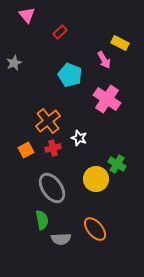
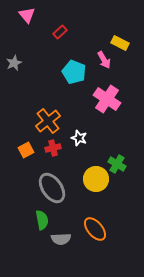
cyan pentagon: moved 4 px right, 3 px up
